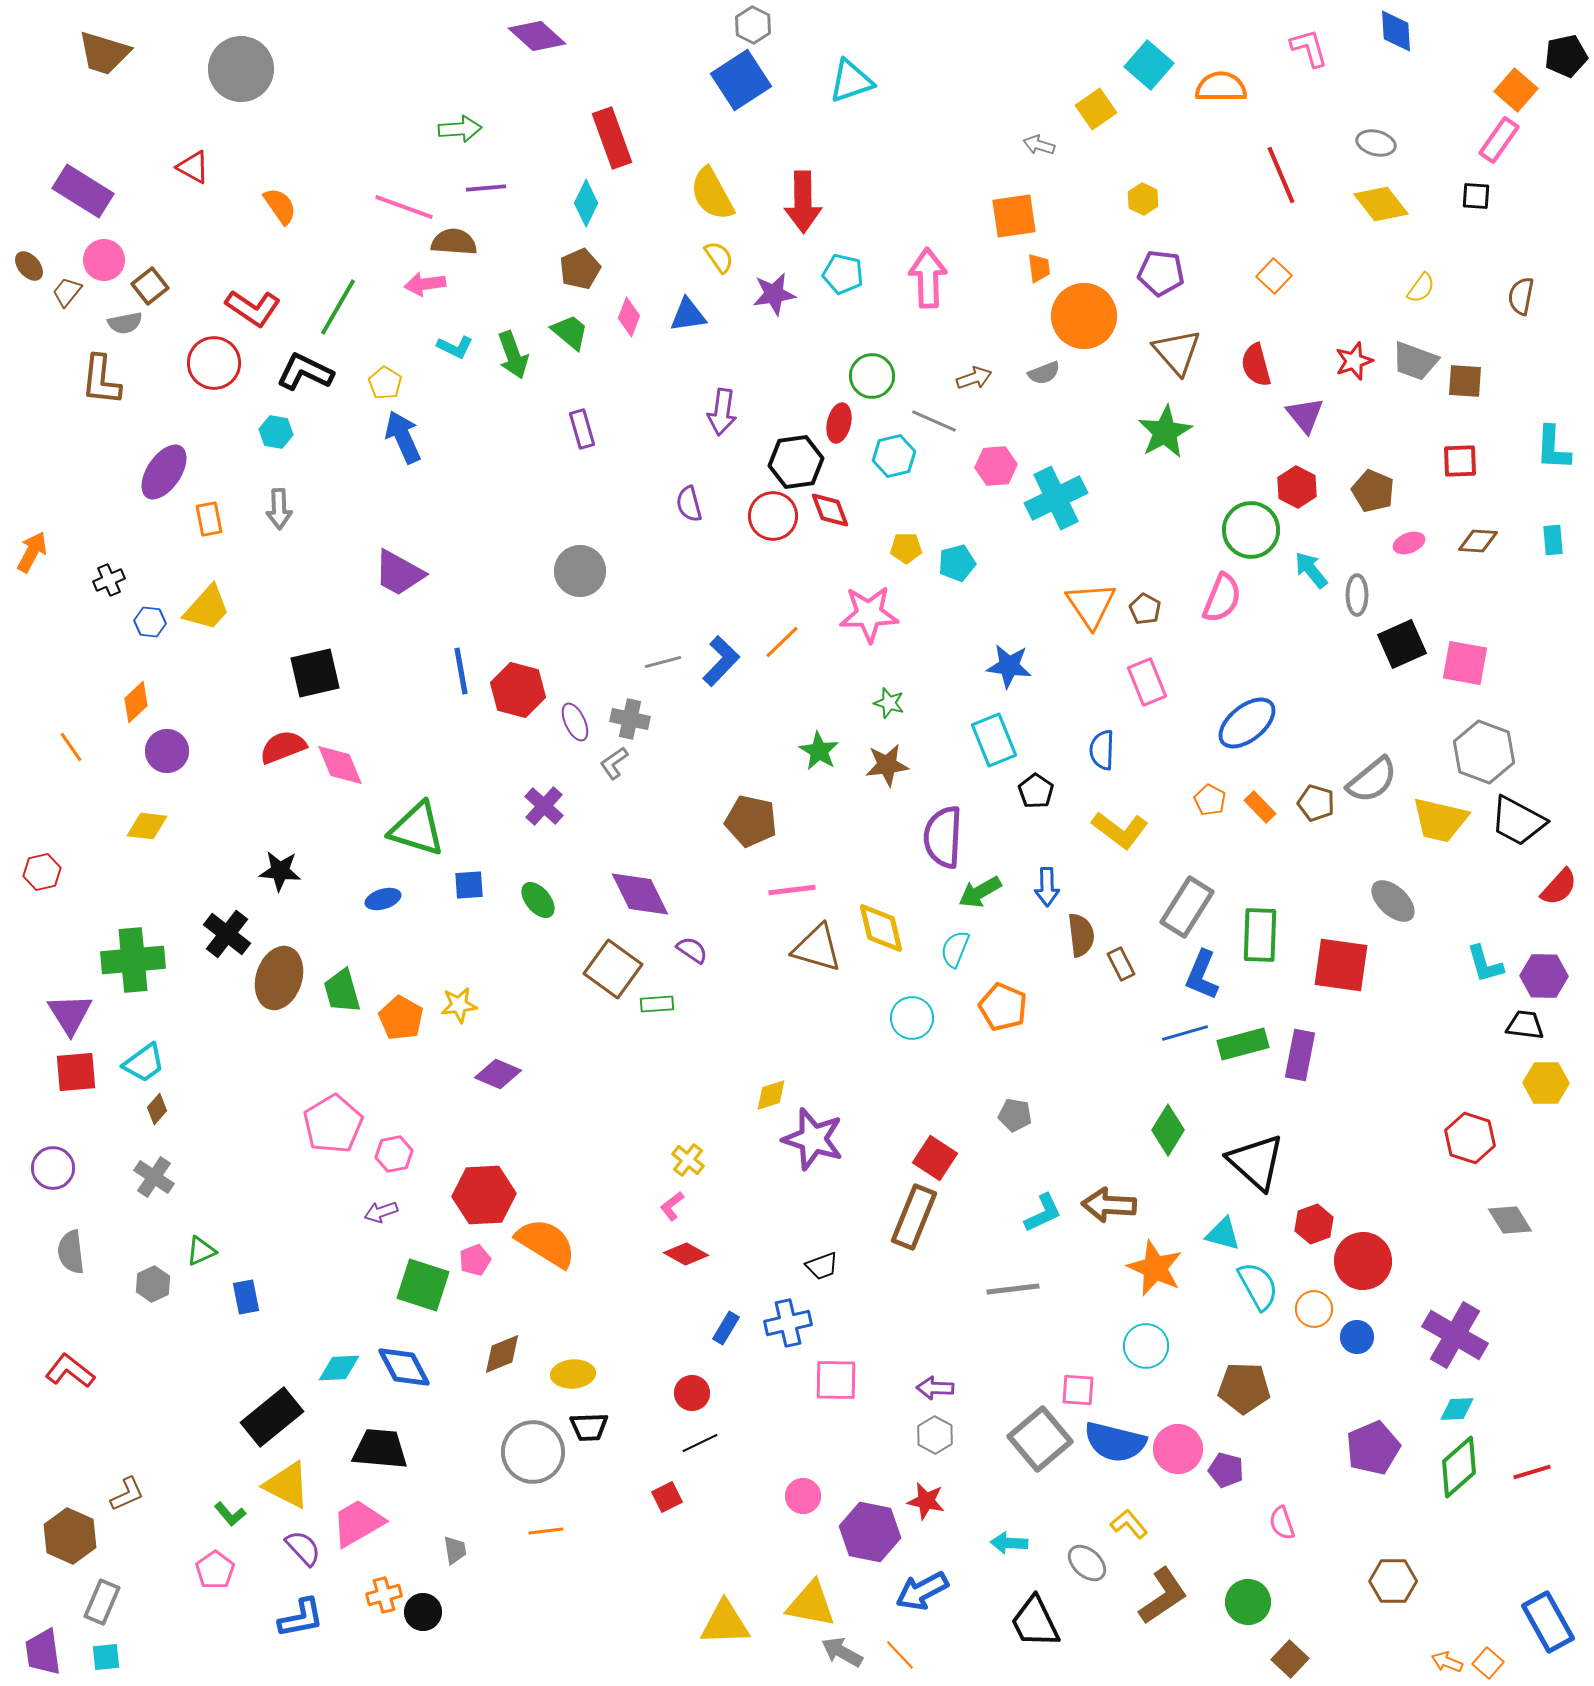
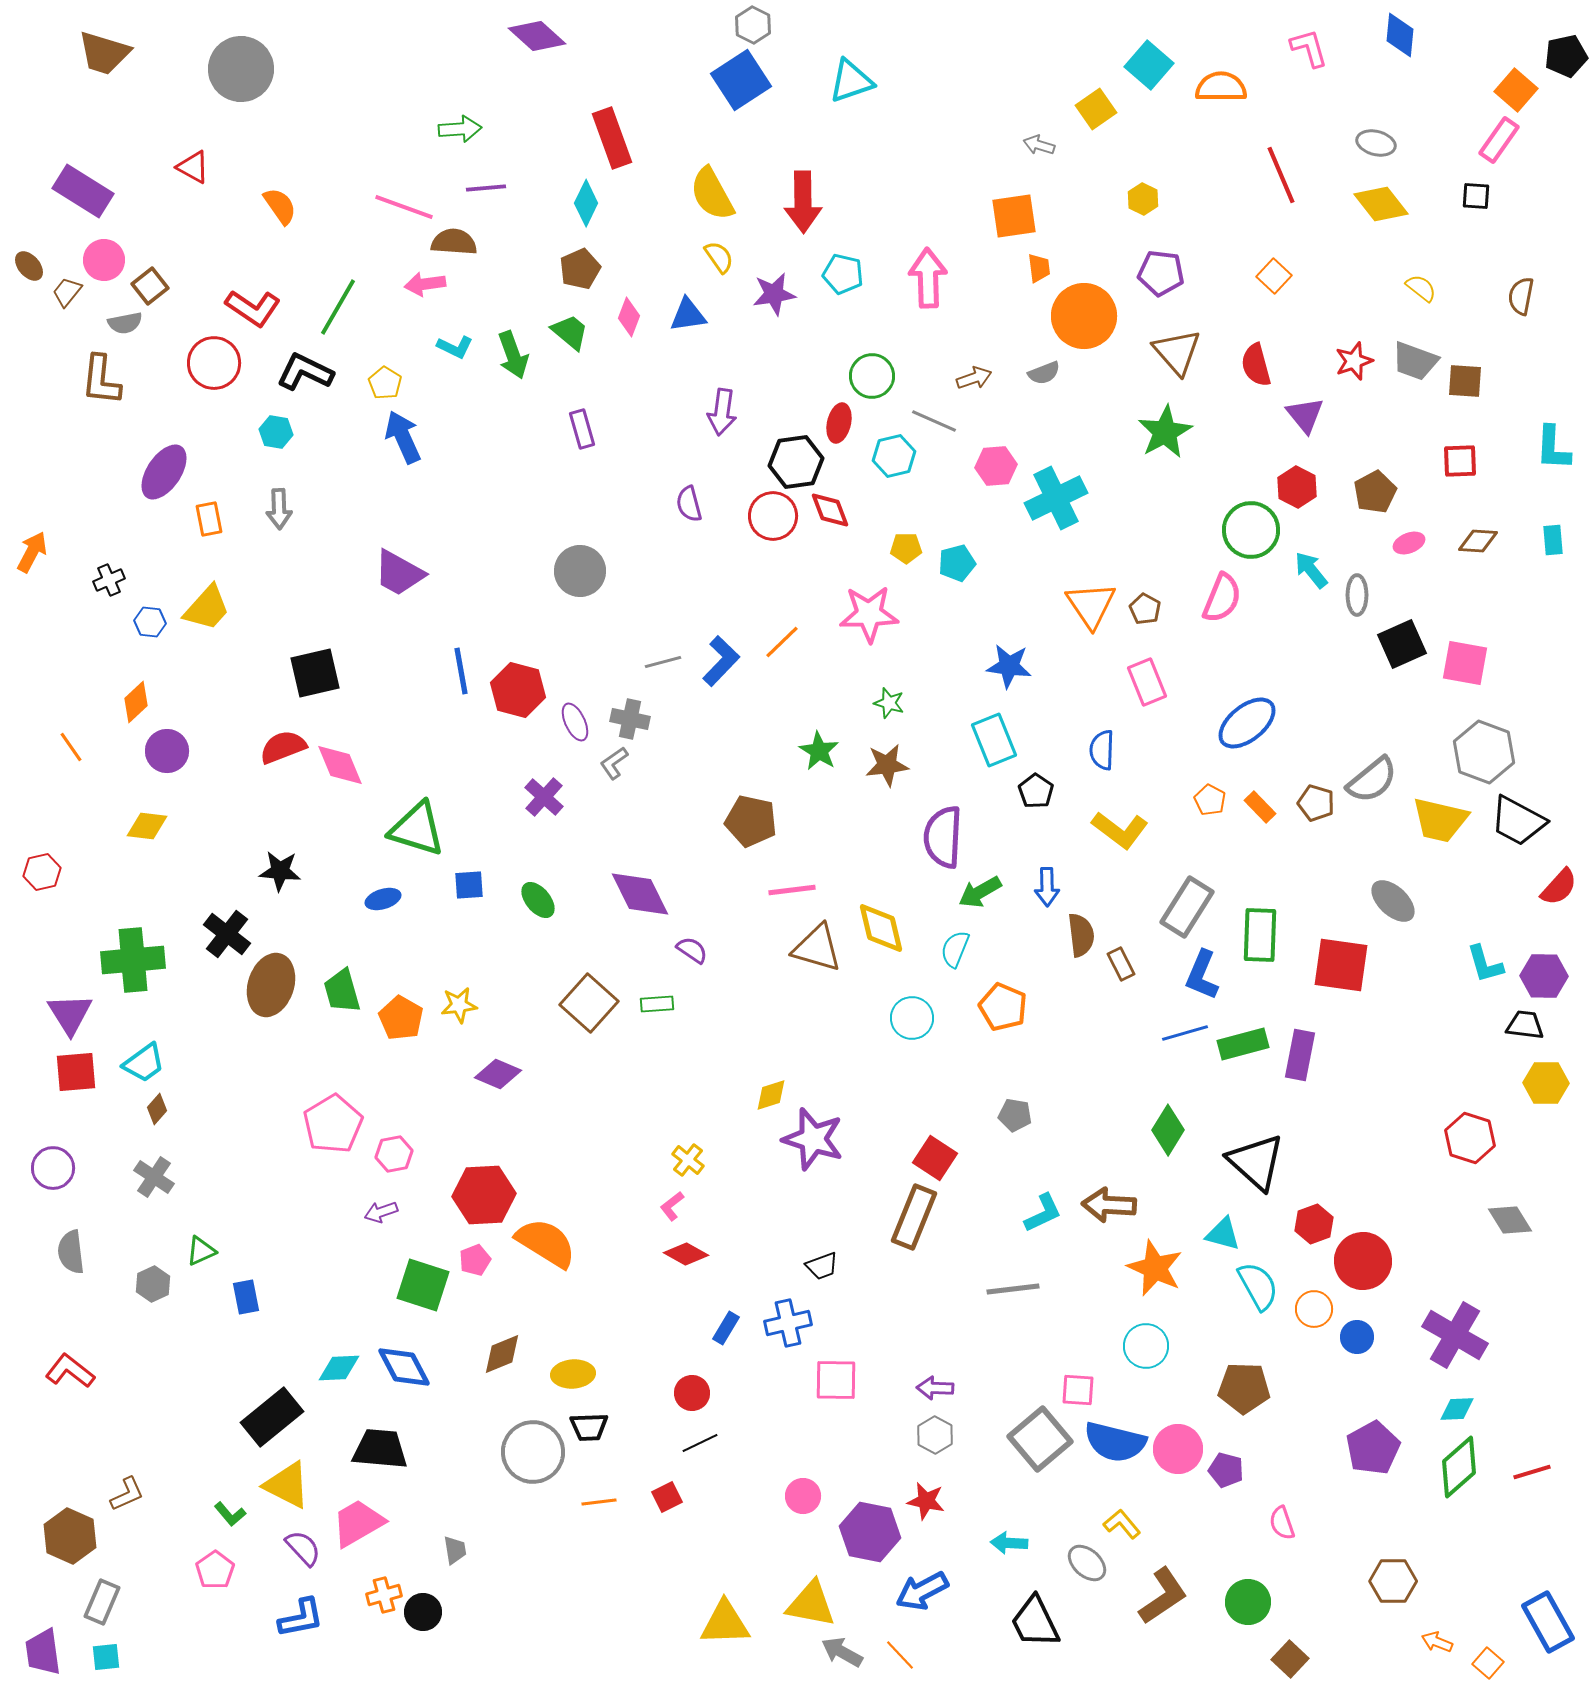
blue diamond at (1396, 31): moved 4 px right, 4 px down; rotated 9 degrees clockwise
yellow semicircle at (1421, 288): rotated 88 degrees counterclockwise
brown pentagon at (1373, 491): moved 2 px right, 1 px down; rotated 21 degrees clockwise
purple cross at (544, 806): moved 9 px up
brown square at (613, 969): moved 24 px left, 34 px down; rotated 6 degrees clockwise
brown ellipse at (279, 978): moved 8 px left, 7 px down
purple pentagon at (1373, 1448): rotated 6 degrees counterclockwise
yellow L-shape at (1129, 1524): moved 7 px left
orange line at (546, 1531): moved 53 px right, 29 px up
orange arrow at (1447, 1662): moved 10 px left, 20 px up
